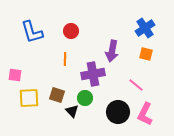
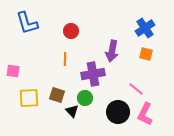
blue L-shape: moved 5 px left, 9 px up
pink square: moved 2 px left, 4 px up
pink line: moved 4 px down
